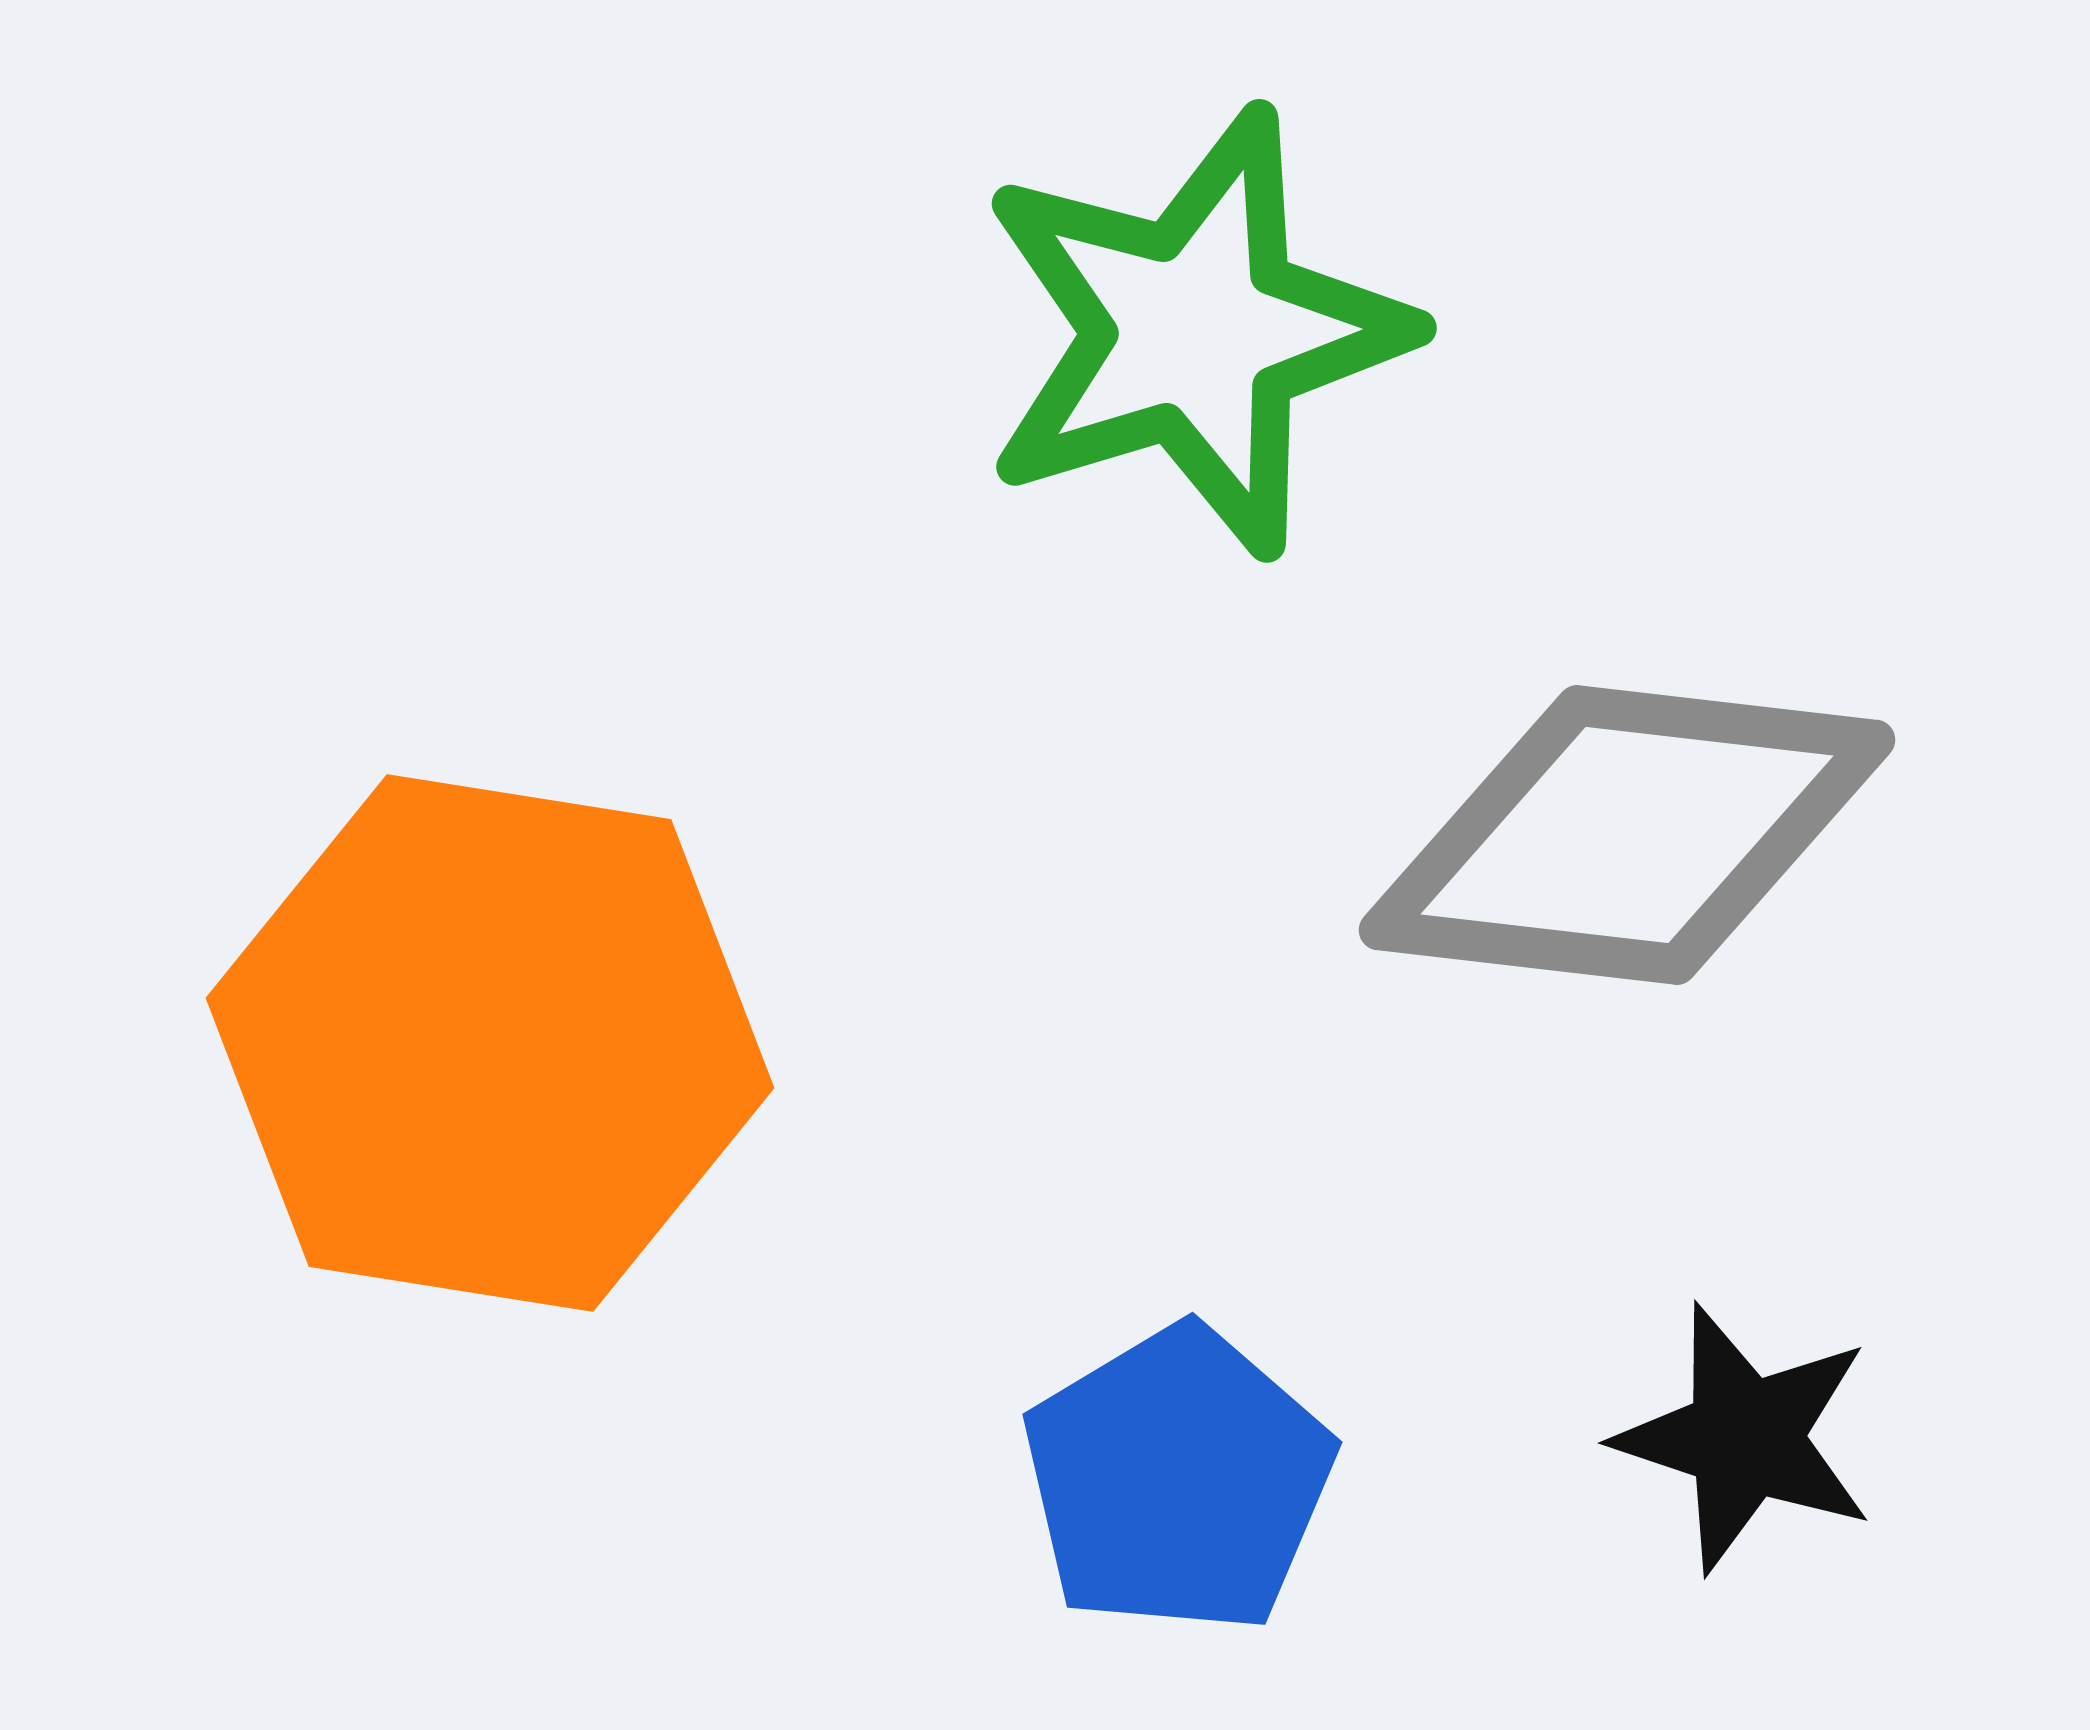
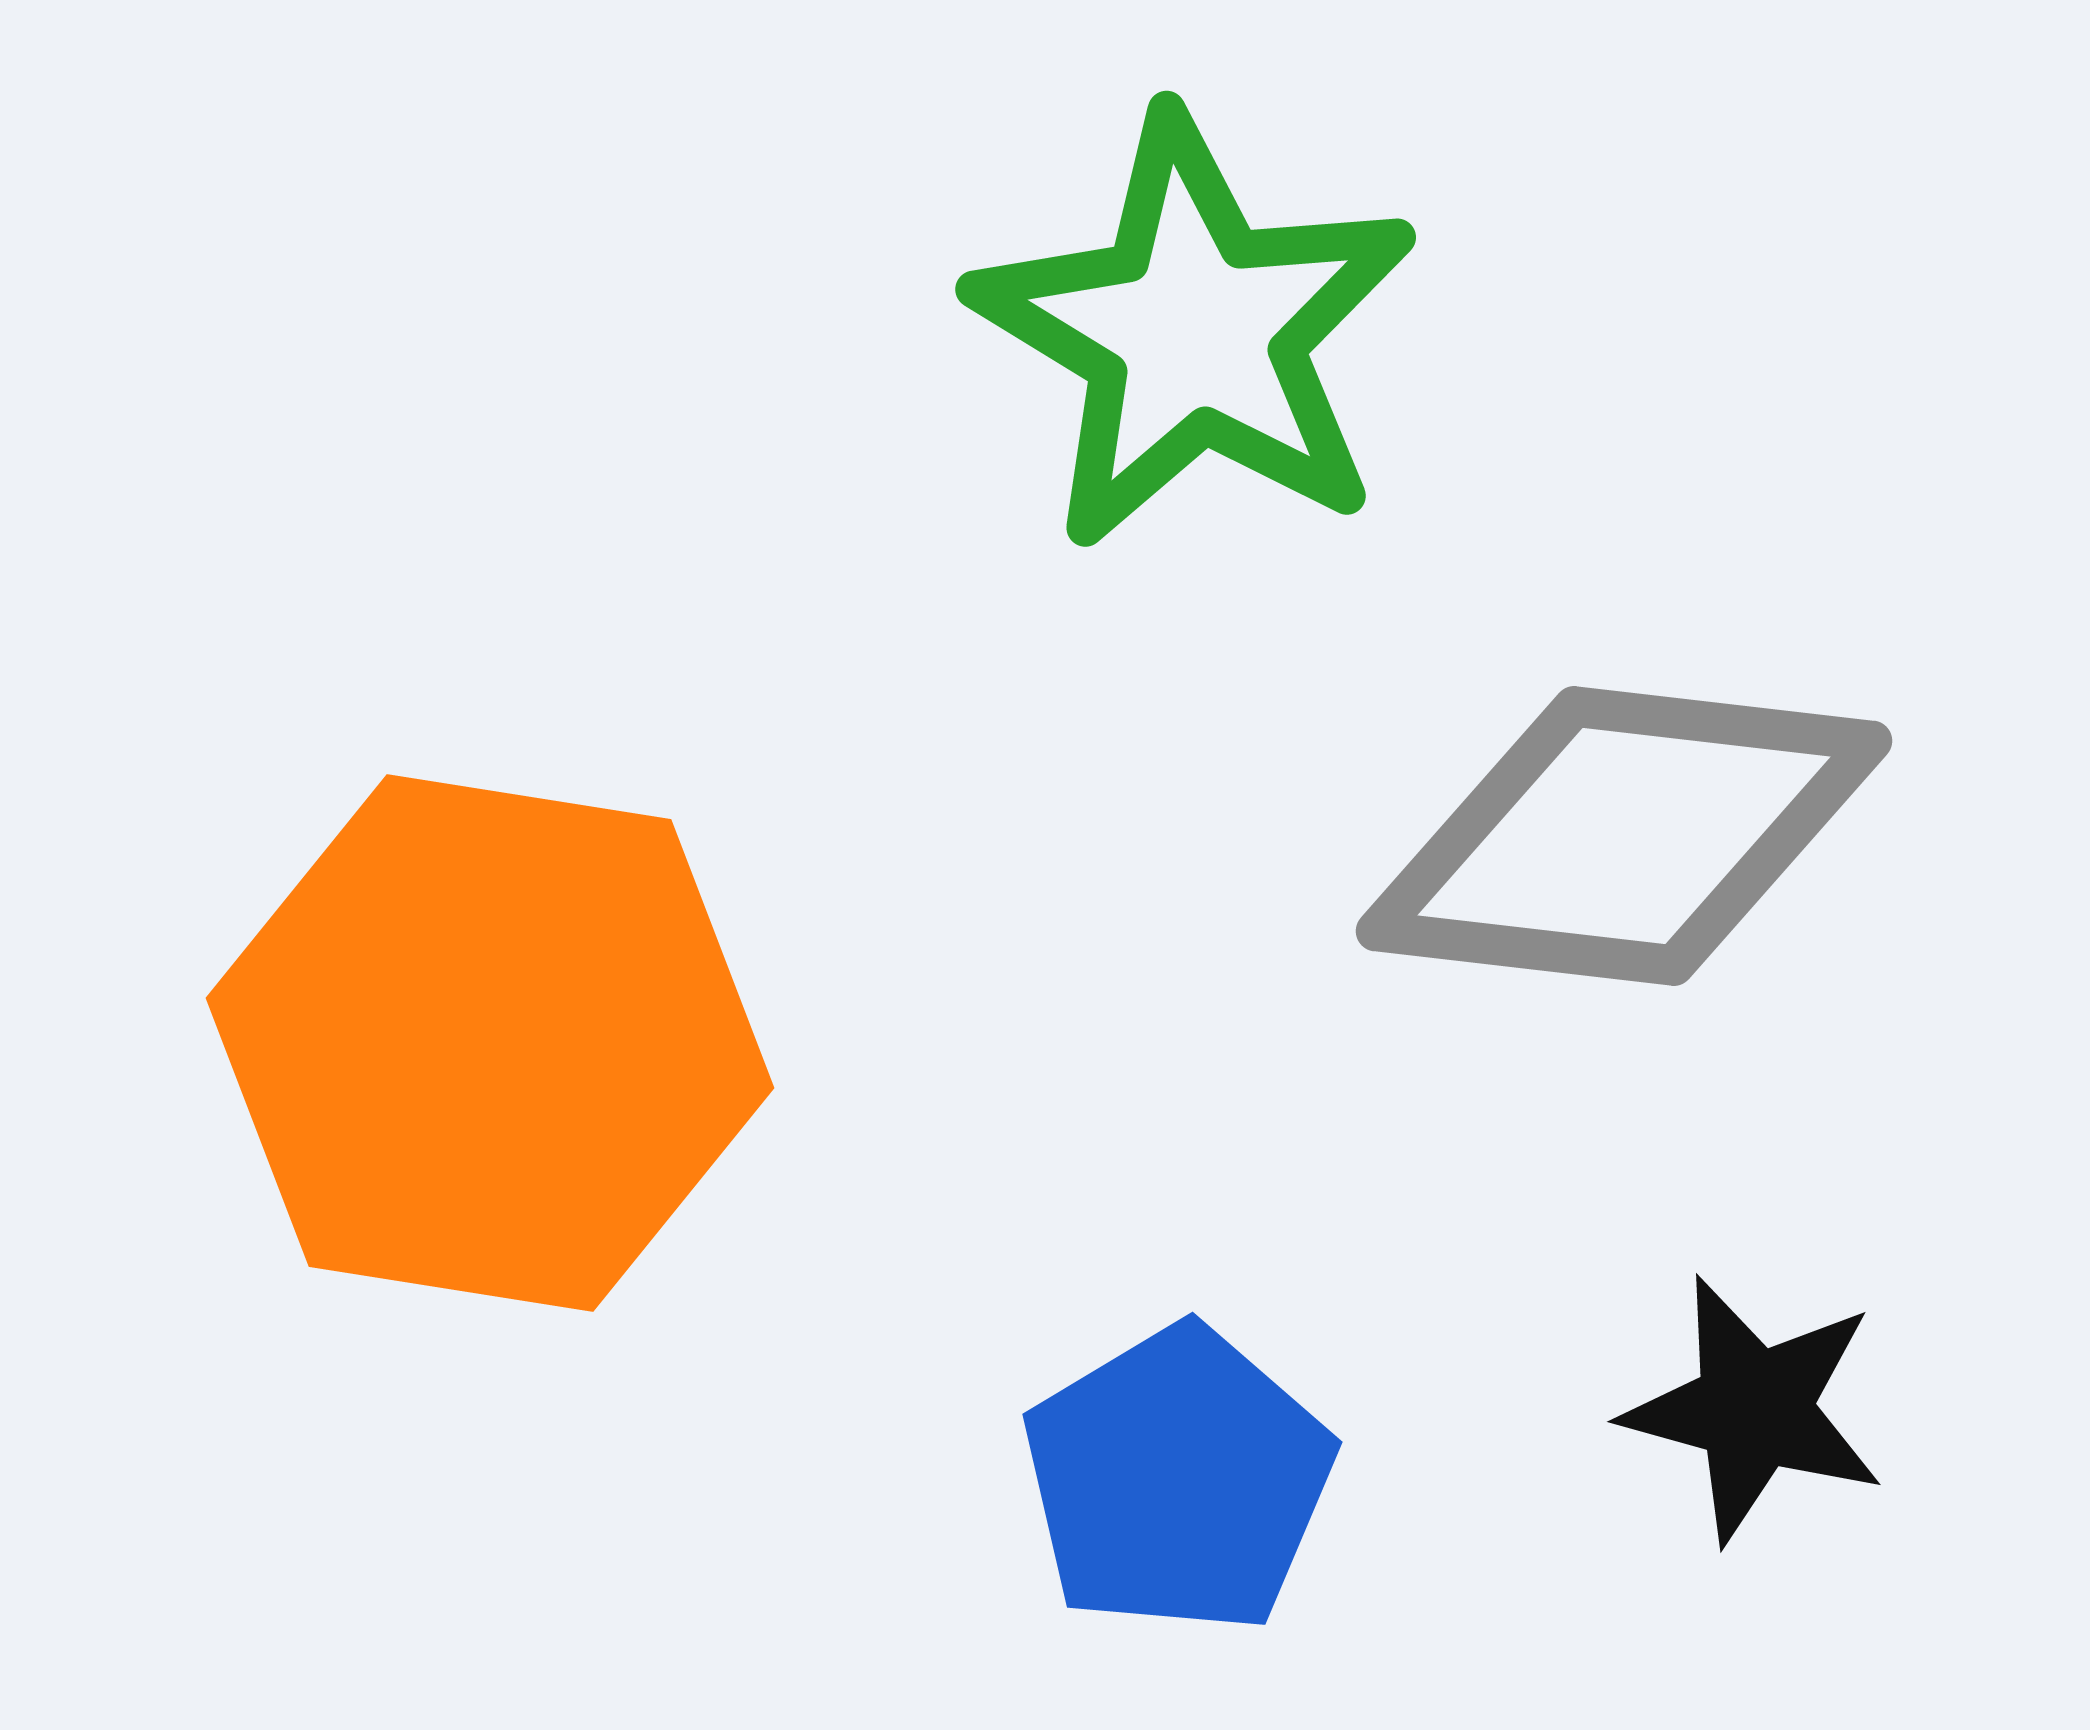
green star: rotated 24 degrees counterclockwise
gray diamond: moved 3 px left, 1 px down
black star: moved 9 px right, 29 px up; rotated 3 degrees counterclockwise
